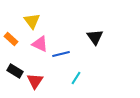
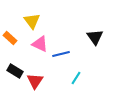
orange rectangle: moved 1 px left, 1 px up
